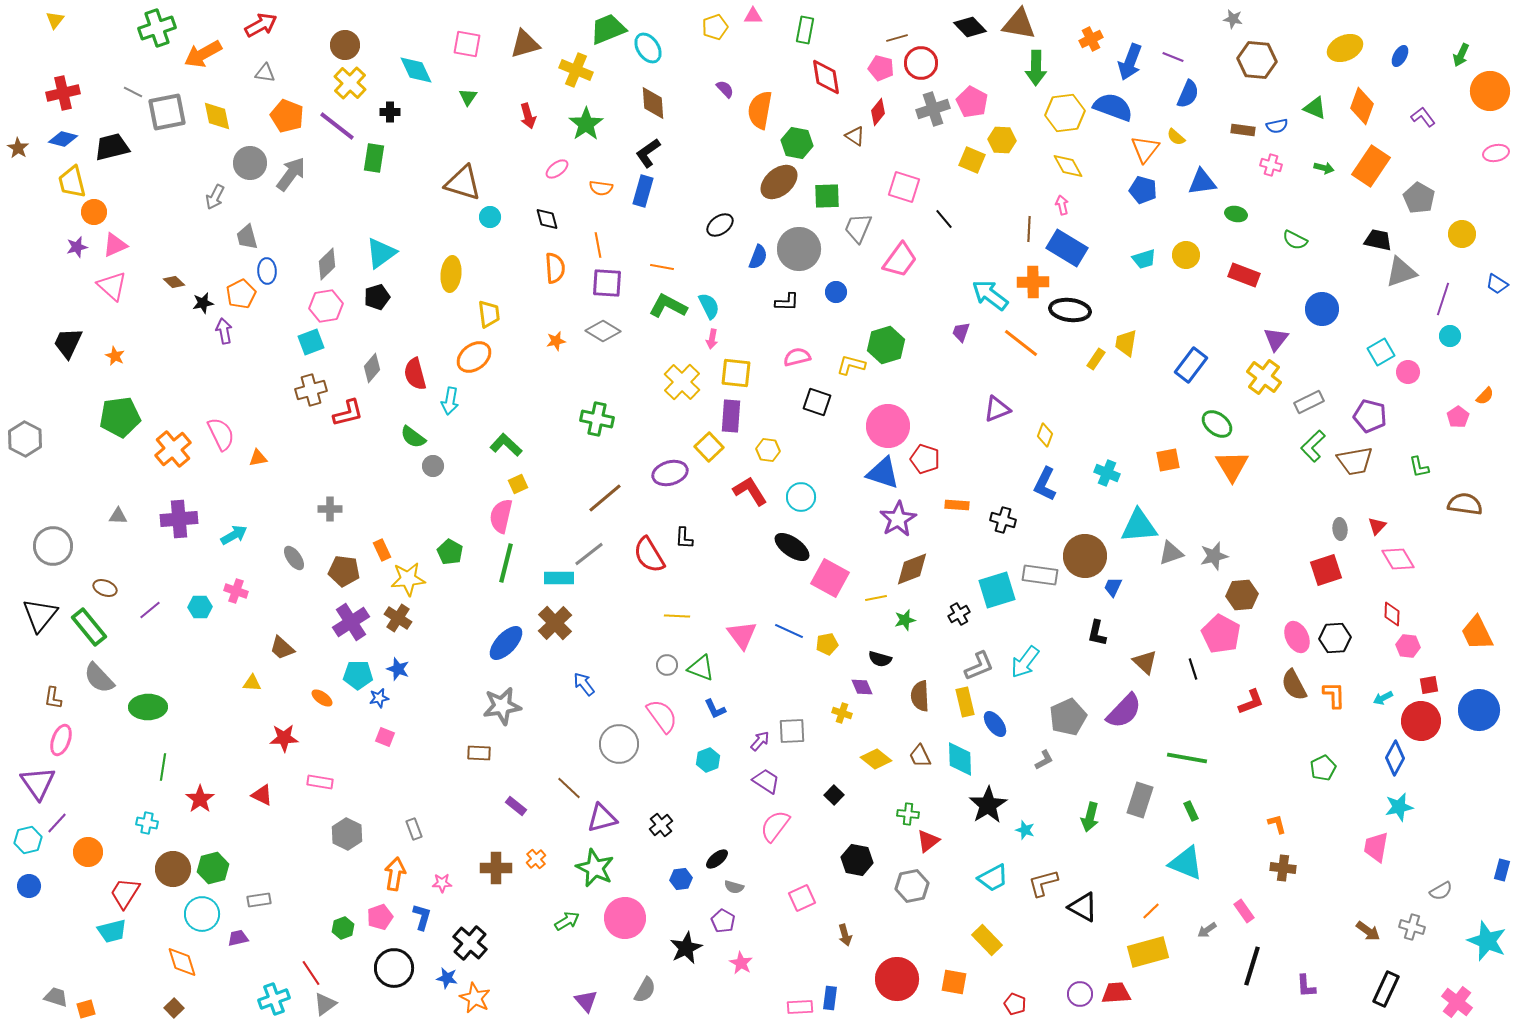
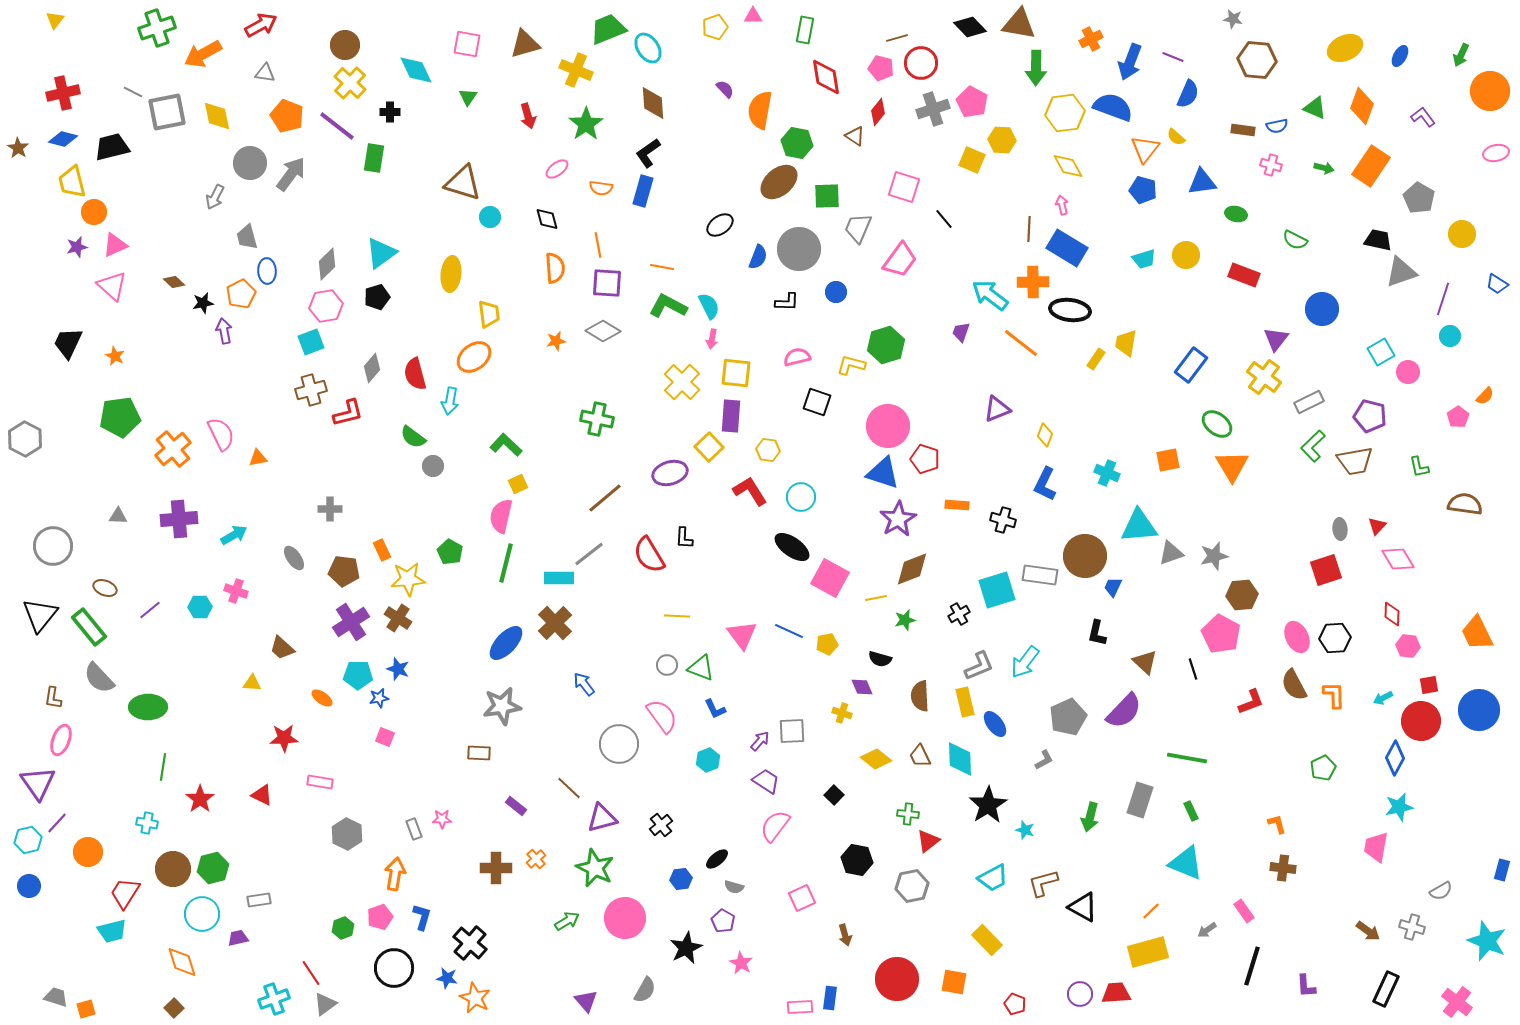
pink star at (442, 883): moved 64 px up
